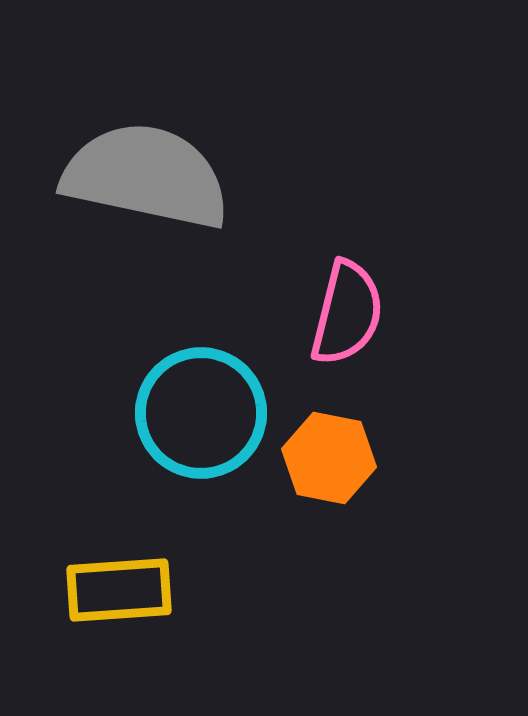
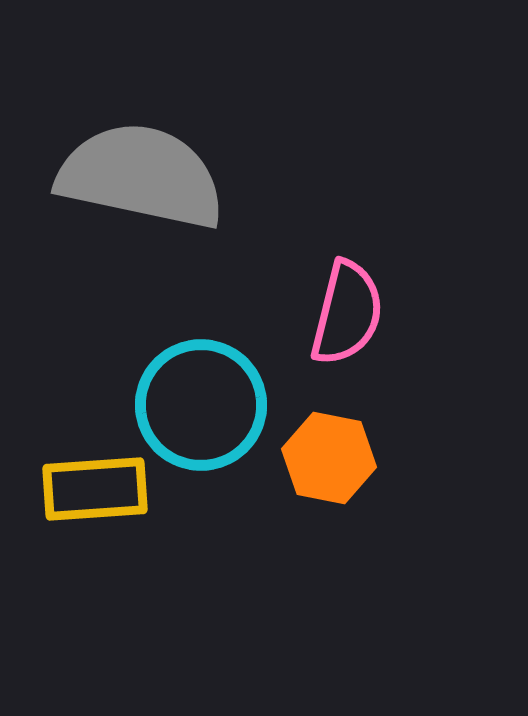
gray semicircle: moved 5 px left
cyan circle: moved 8 px up
yellow rectangle: moved 24 px left, 101 px up
